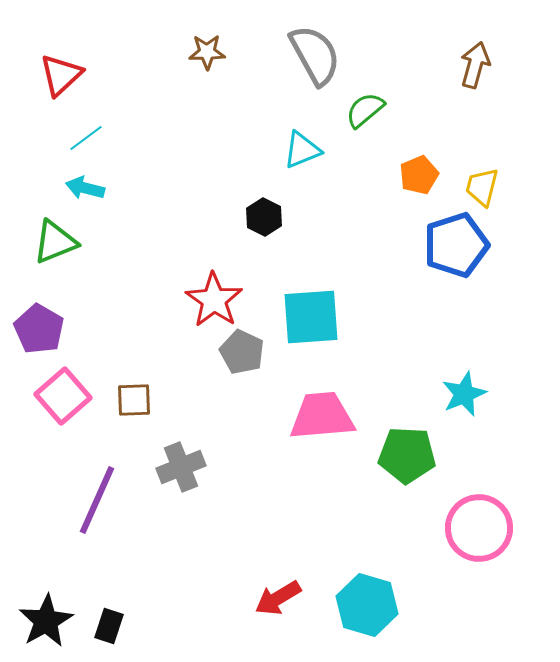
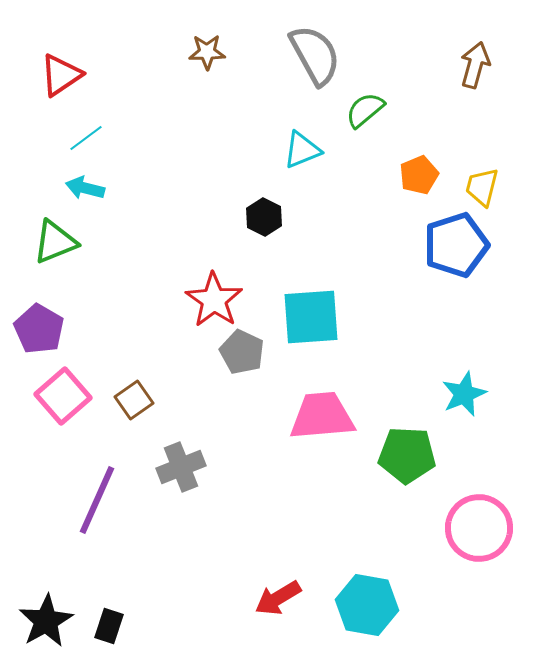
red triangle: rotated 9 degrees clockwise
brown square: rotated 33 degrees counterclockwise
cyan hexagon: rotated 6 degrees counterclockwise
